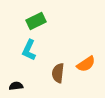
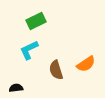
cyan L-shape: rotated 40 degrees clockwise
brown semicircle: moved 2 px left, 3 px up; rotated 24 degrees counterclockwise
black semicircle: moved 2 px down
